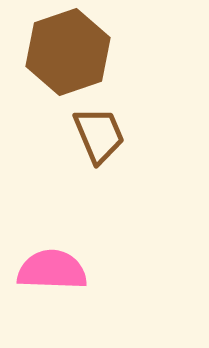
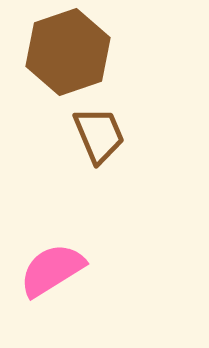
pink semicircle: rotated 34 degrees counterclockwise
